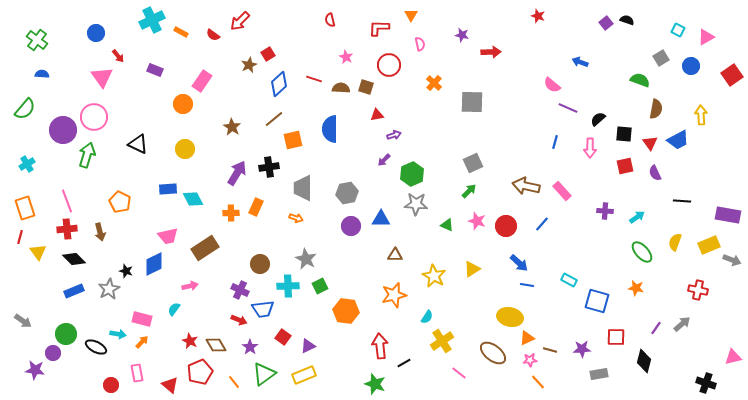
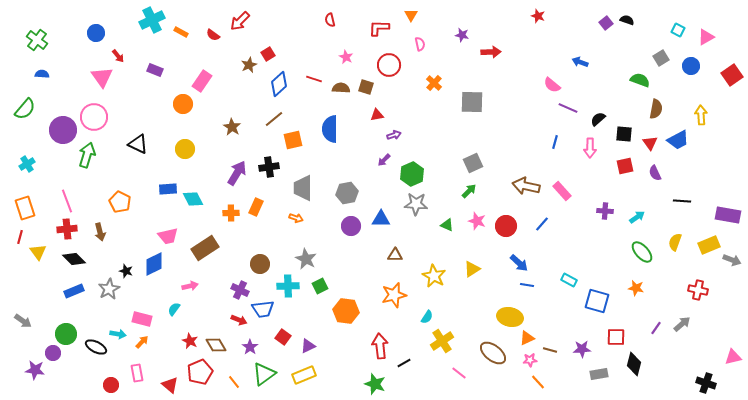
black diamond at (644, 361): moved 10 px left, 3 px down
